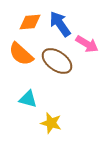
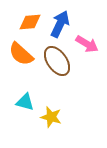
blue arrow: rotated 60 degrees clockwise
brown ellipse: rotated 20 degrees clockwise
cyan triangle: moved 3 px left, 3 px down
yellow star: moved 6 px up
